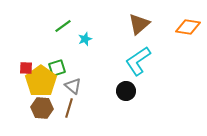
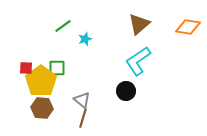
green square: rotated 18 degrees clockwise
gray triangle: moved 9 px right, 14 px down
brown line: moved 14 px right, 10 px down
